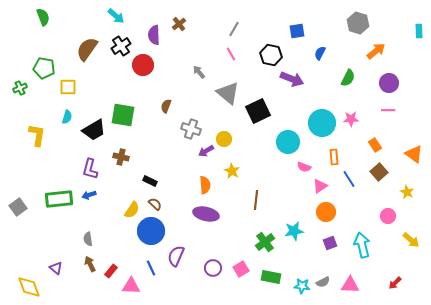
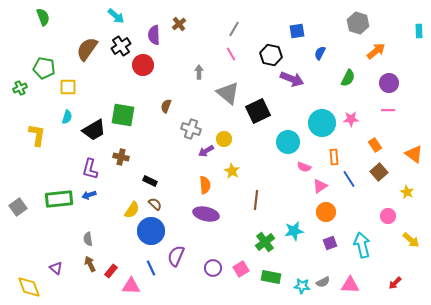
gray arrow at (199, 72): rotated 40 degrees clockwise
